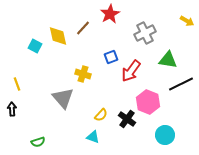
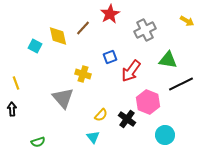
gray cross: moved 3 px up
blue square: moved 1 px left
yellow line: moved 1 px left, 1 px up
cyan triangle: rotated 32 degrees clockwise
